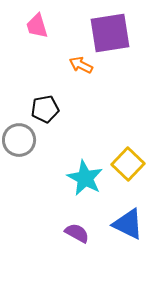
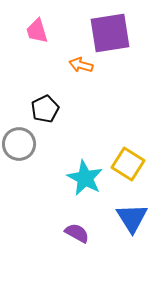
pink trapezoid: moved 5 px down
orange arrow: rotated 10 degrees counterclockwise
black pentagon: rotated 16 degrees counterclockwise
gray circle: moved 4 px down
yellow square: rotated 12 degrees counterclockwise
blue triangle: moved 4 px right, 6 px up; rotated 32 degrees clockwise
